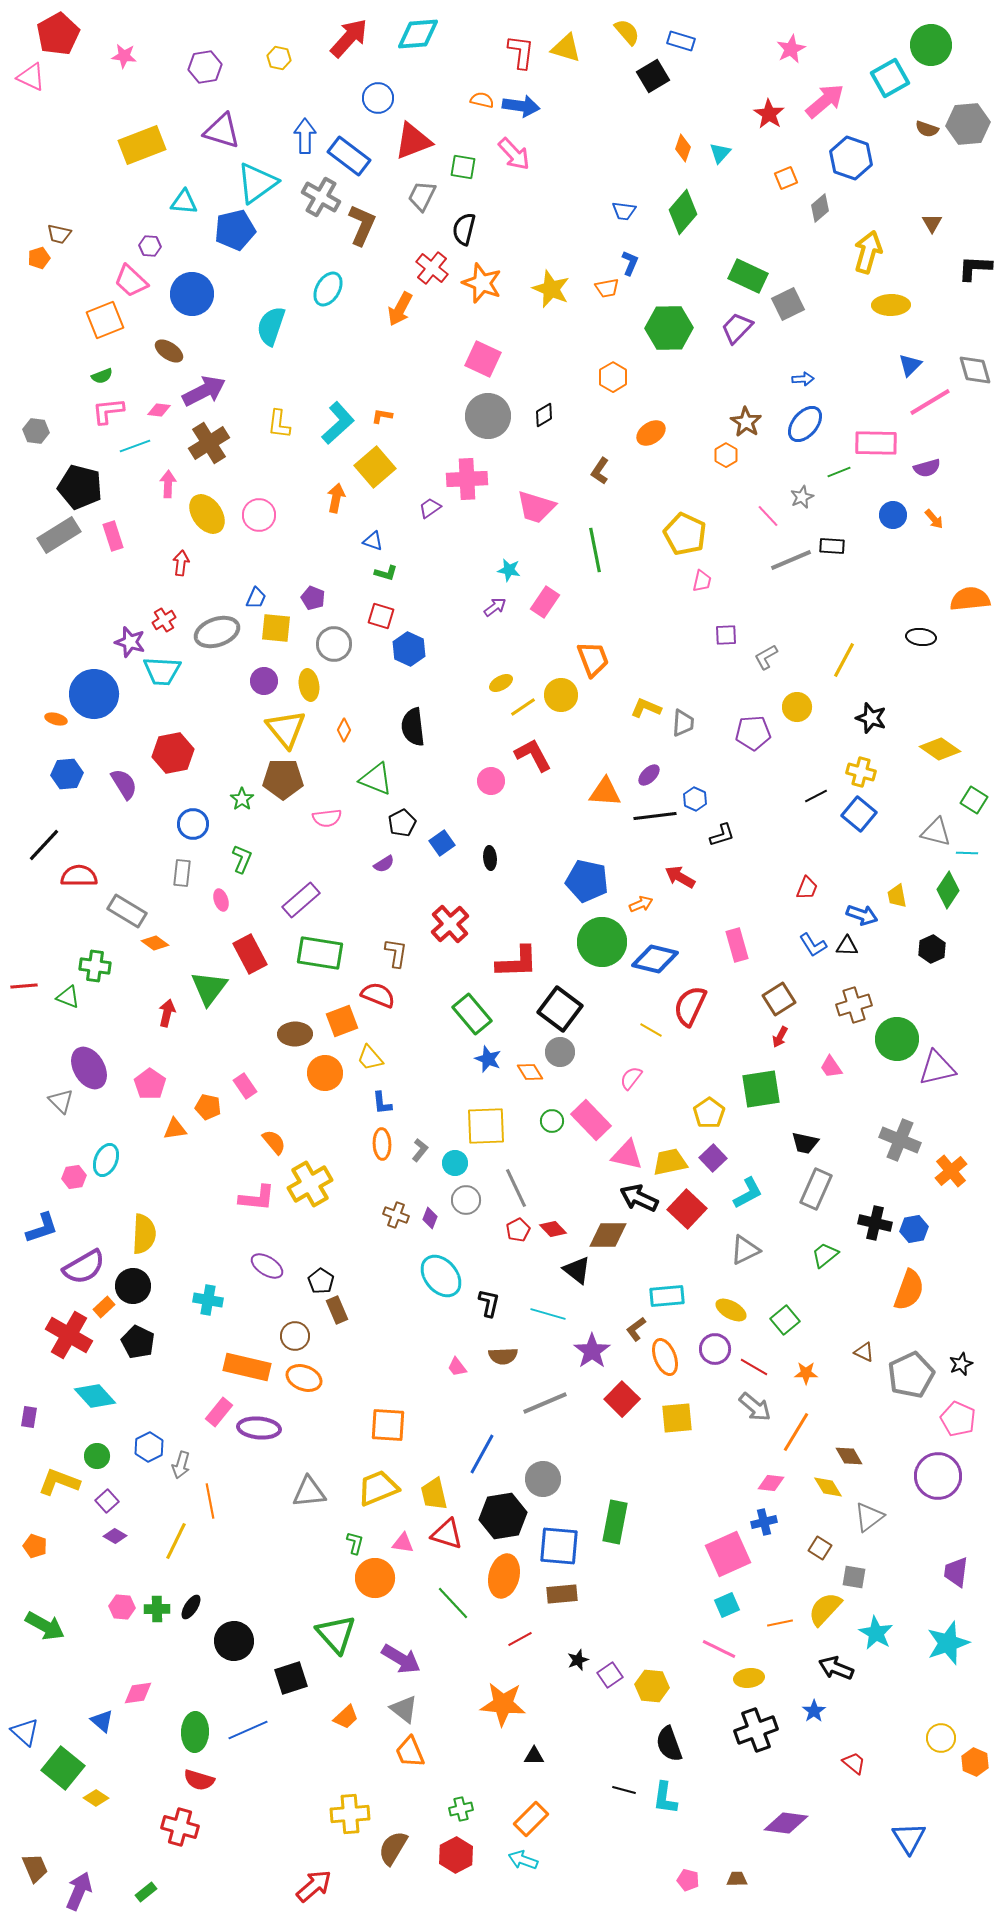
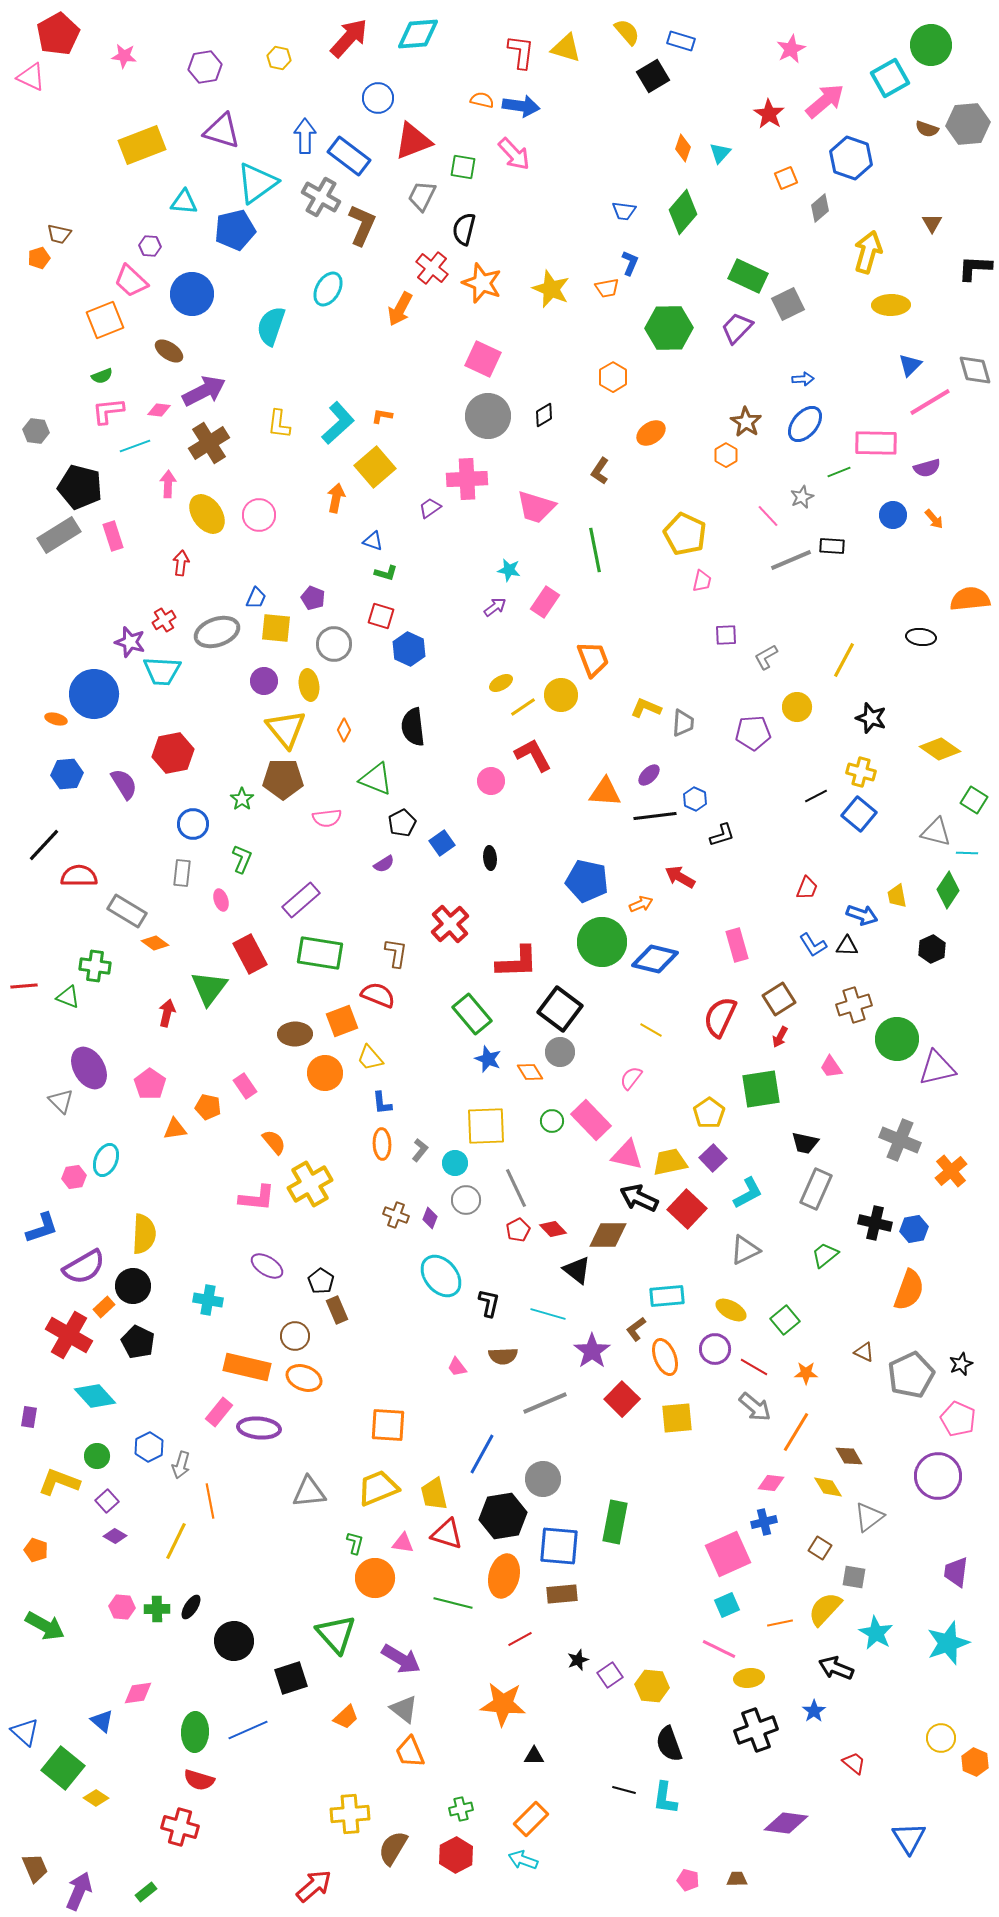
red semicircle at (690, 1006): moved 30 px right, 11 px down
orange pentagon at (35, 1546): moved 1 px right, 4 px down
green line at (453, 1603): rotated 33 degrees counterclockwise
